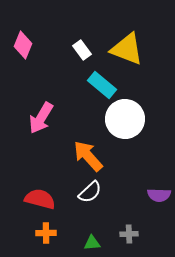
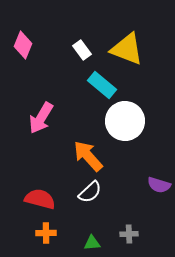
white circle: moved 2 px down
purple semicircle: moved 10 px up; rotated 15 degrees clockwise
